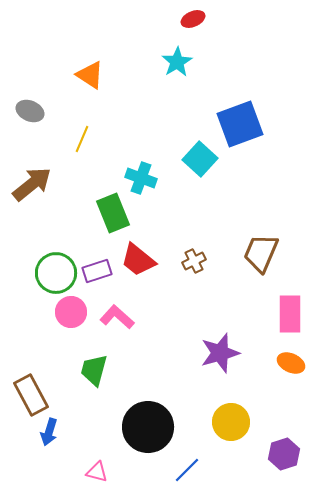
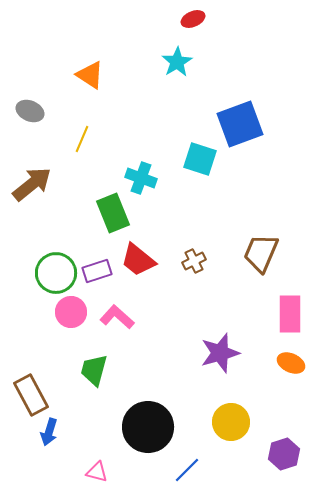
cyan square: rotated 24 degrees counterclockwise
